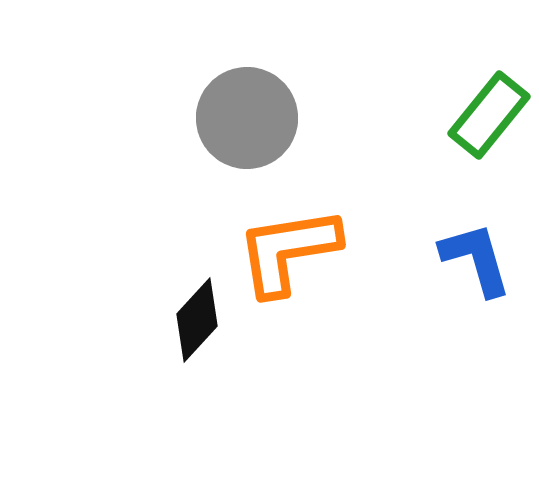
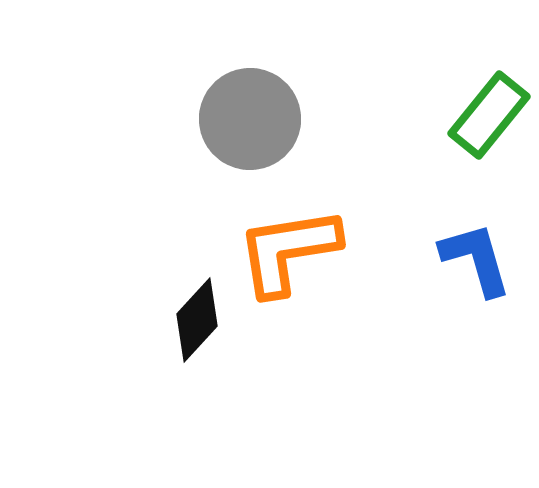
gray circle: moved 3 px right, 1 px down
